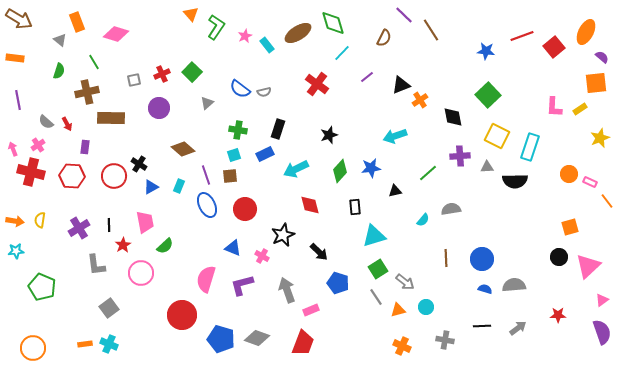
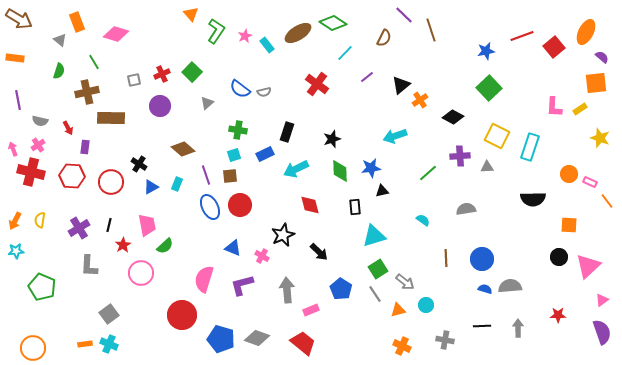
green diamond at (333, 23): rotated 40 degrees counterclockwise
green L-shape at (216, 27): moved 4 px down
brown line at (431, 30): rotated 15 degrees clockwise
blue star at (486, 51): rotated 18 degrees counterclockwise
cyan line at (342, 53): moved 3 px right
black triangle at (401, 85): rotated 18 degrees counterclockwise
green square at (488, 95): moved 1 px right, 7 px up
purple circle at (159, 108): moved 1 px right, 2 px up
black diamond at (453, 117): rotated 50 degrees counterclockwise
gray semicircle at (46, 122): moved 6 px left, 1 px up; rotated 28 degrees counterclockwise
red arrow at (67, 124): moved 1 px right, 4 px down
black rectangle at (278, 129): moved 9 px right, 3 px down
black star at (329, 135): moved 3 px right, 4 px down
yellow star at (600, 138): rotated 30 degrees counterclockwise
green diamond at (340, 171): rotated 45 degrees counterclockwise
red circle at (114, 176): moved 3 px left, 6 px down
black semicircle at (515, 181): moved 18 px right, 18 px down
cyan rectangle at (179, 186): moved 2 px left, 2 px up
black triangle at (395, 191): moved 13 px left
blue ellipse at (207, 205): moved 3 px right, 2 px down
red circle at (245, 209): moved 5 px left, 4 px up
gray semicircle at (451, 209): moved 15 px right
cyan semicircle at (423, 220): rotated 96 degrees counterclockwise
orange arrow at (15, 221): rotated 108 degrees clockwise
pink trapezoid at (145, 222): moved 2 px right, 3 px down
black line at (109, 225): rotated 16 degrees clockwise
orange square at (570, 227): moved 1 px left, 2 px up; rotated 18 degrees clockwise
gray L-shape at (96, 265): moved 7 px left, 1 px down; rotated 10 degrees clockwise
pink semicircle at (206, 279): moved 2 px left
blue pentagon at (338, 283): moved 3 px right, 6 px down; rotated 15 degrees clockwise
gray semicircle at (514, 285): moved 4 px left, 1 px down
gray arrow at (287, 290): rotated 15 degrees clockwise
gray line at (376, 297): moved 1 px left, 3 px up
cyan circle at (426, 307): moved 2 px up
gray square at (109, 308): moved 6 px down
gray arrow at (518, 328): rotated 54 degrees counterclockwise
red trapezoid at (303, 343): rotated 72 degrees counterclockwise
